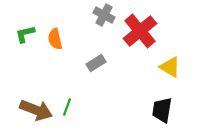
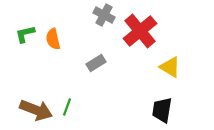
orange semicircle: moved 2 px left
